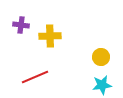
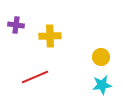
purple cross: moved 5 px left
